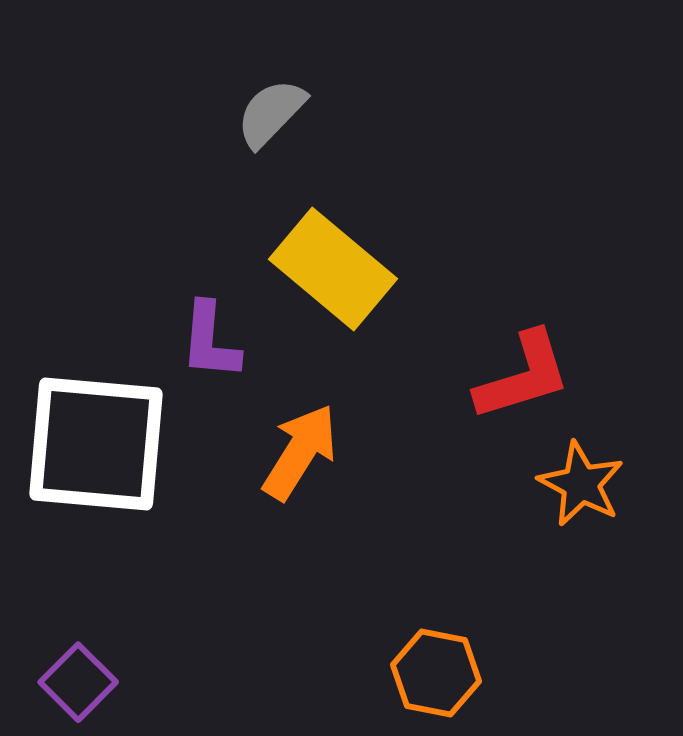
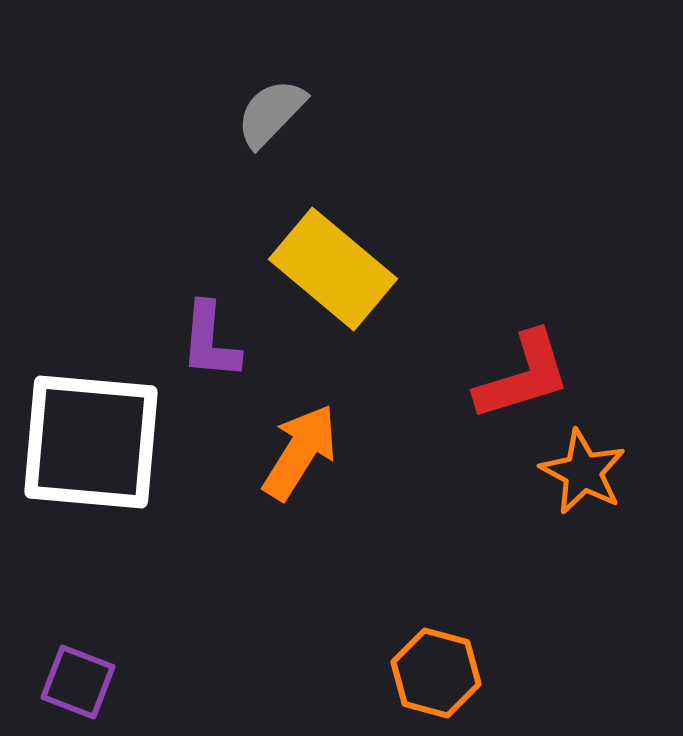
white square: moved 5 px left, 2 px up
orange star: moved 2 px right, 12 px up
orange hexagon: rotated 4 degrees clockwise
purple square: rotated 24 degrees counterclockwise
